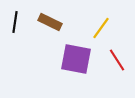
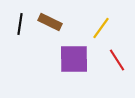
black line: moved 5 px right, 2 px down
purple square: moved 2 px left; rotated 12 degrees counterclockwise
